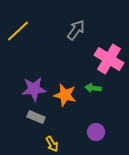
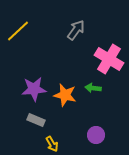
gray rectangle: moved 3 px down
purple circle: moved 3 px down
